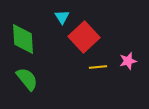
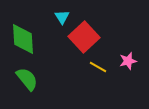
yellow line: rotated 36 degrees clockwise
